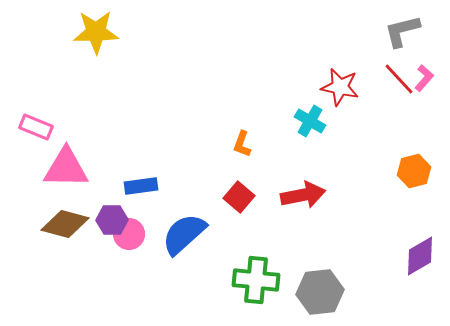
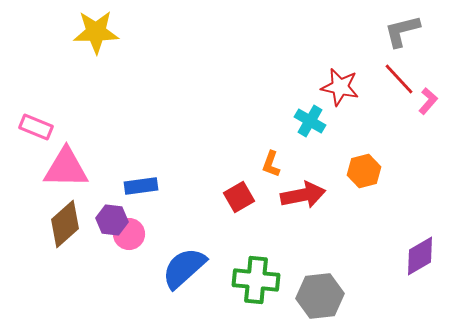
pink L-shape: moved 4 px right, 23 px down
orange L-shape: moved 29 px right, 20 px down
orange hexagon: moved 50 px left
red square: rotated 20 degrees clockwise
purple hexagon: rotated 8 degrees clockwise
brown diamond: rotated 57 degrees counterclockwise
blue semicircle: moved 34 px down
gray hexagon: moved 4 px down
